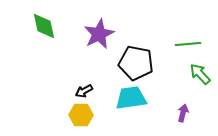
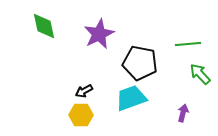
black pentagon: moved 4 px right
cyan trapezoid: rotated 12 degrees counterclockwise
